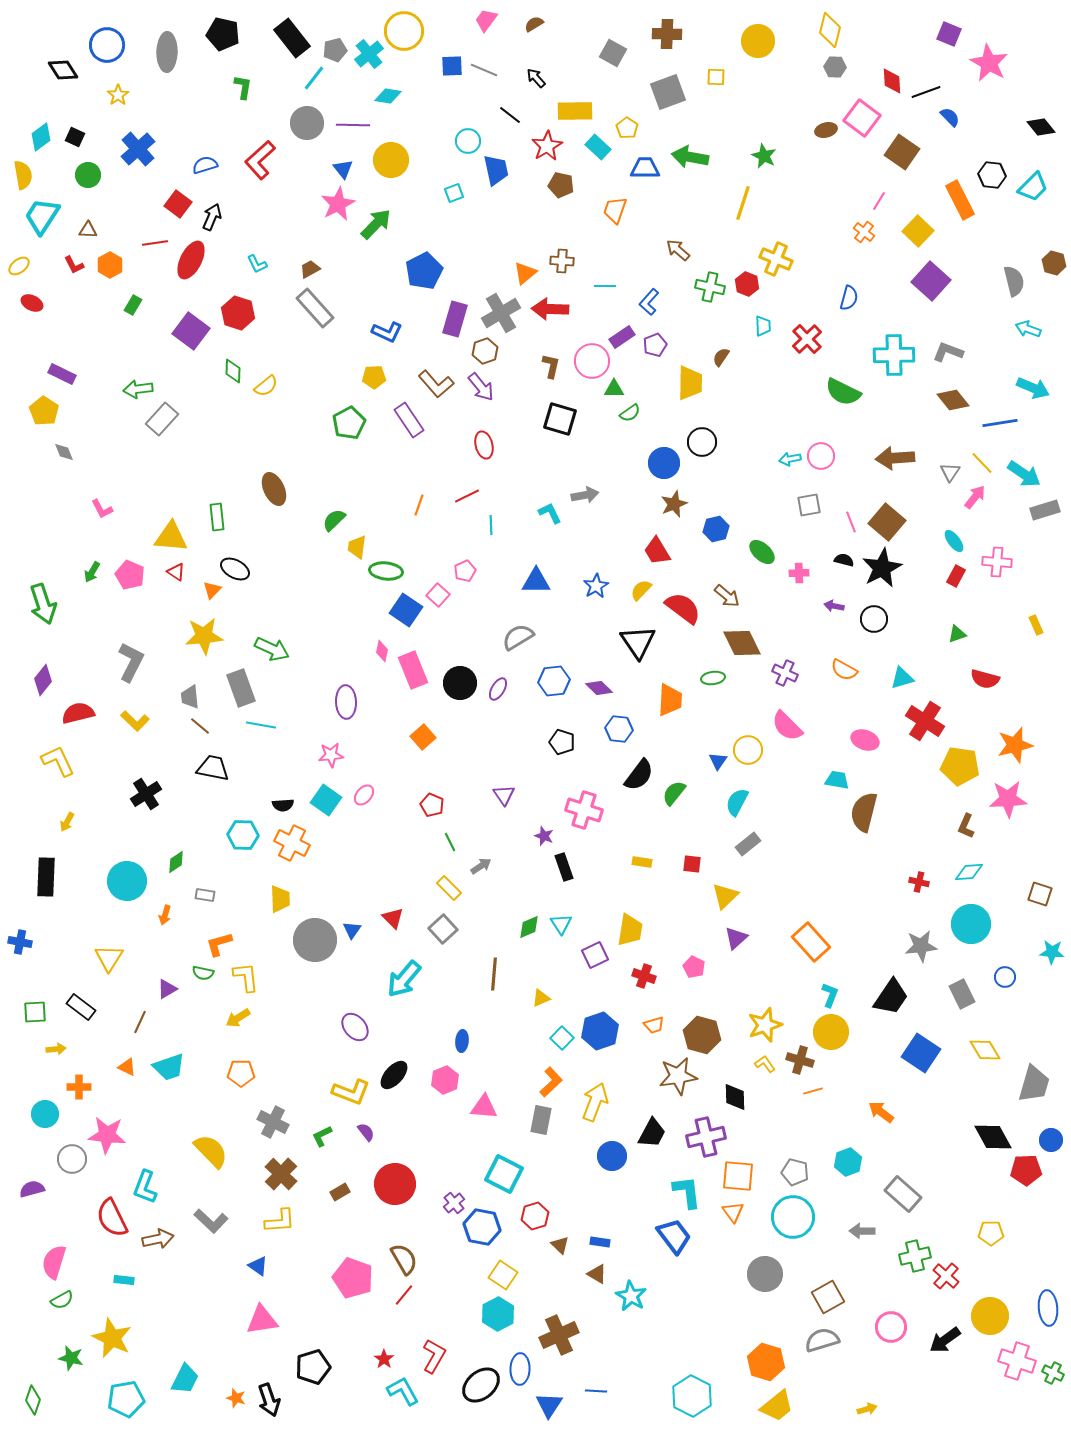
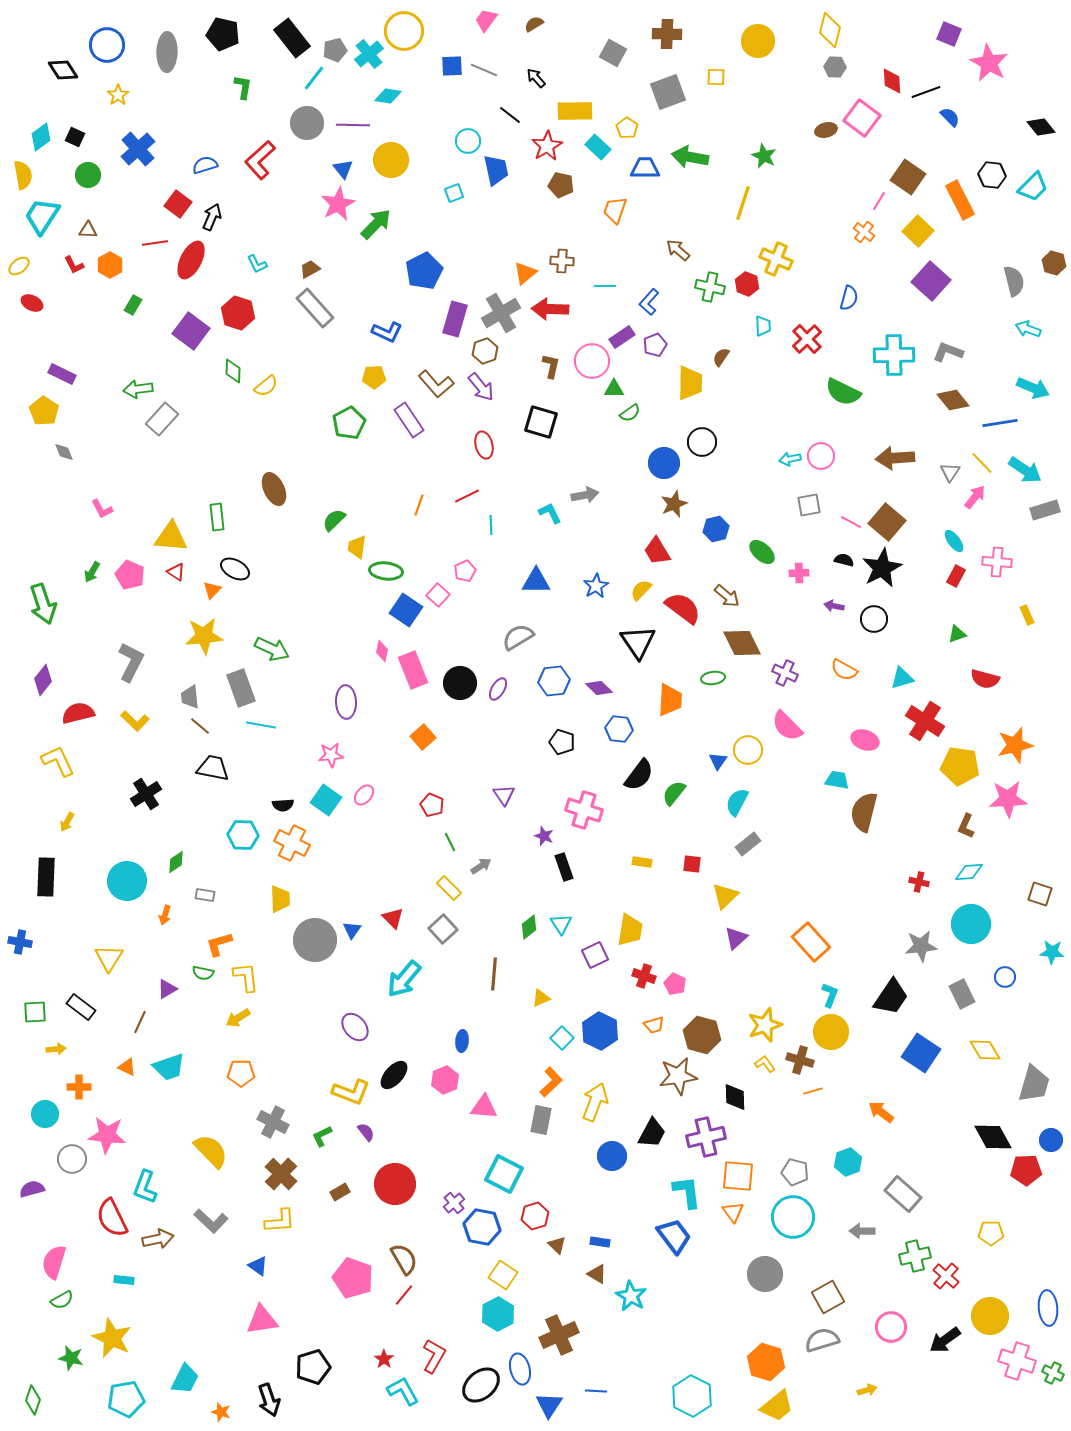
brown square at (902, 152): moved 6 px right, 25 px down
black square at (560, 419): moved 19 px left, 3 px down
cyan arrow at (1024, 474): moved 1 px right, 4 px up
pink line at (851, 522): rotated 40 degrees counterclockwise
yellow rectangle at (1036, 625): moved 9 px left, 10 px up
green diamond at (529, 927): rotated 15 degrees counterclockwise
pink pentagon at (694, 967): moved 19 px left, 17 px down
blue hexagon at (600, 1031): rotated 15 degrees counterclockwise
brown triangle at (560, 1245): moved 3 px left
blue ellipse at (520, 1369): rotated 16 degrees counterclockwise
orange star at (236, 1398): moved 15 px left, 14 px down
yellow arrow at (867, 1409): moved 19 px up
